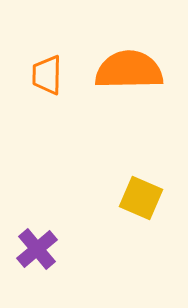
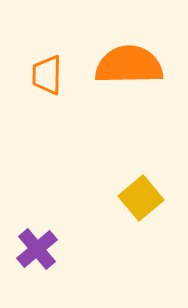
orange semicircle: moved 5 px up
yellow square: rotated 27 degrees clockwise
